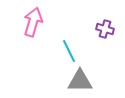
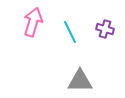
cyan line: moved 1 px right, 19 px up
